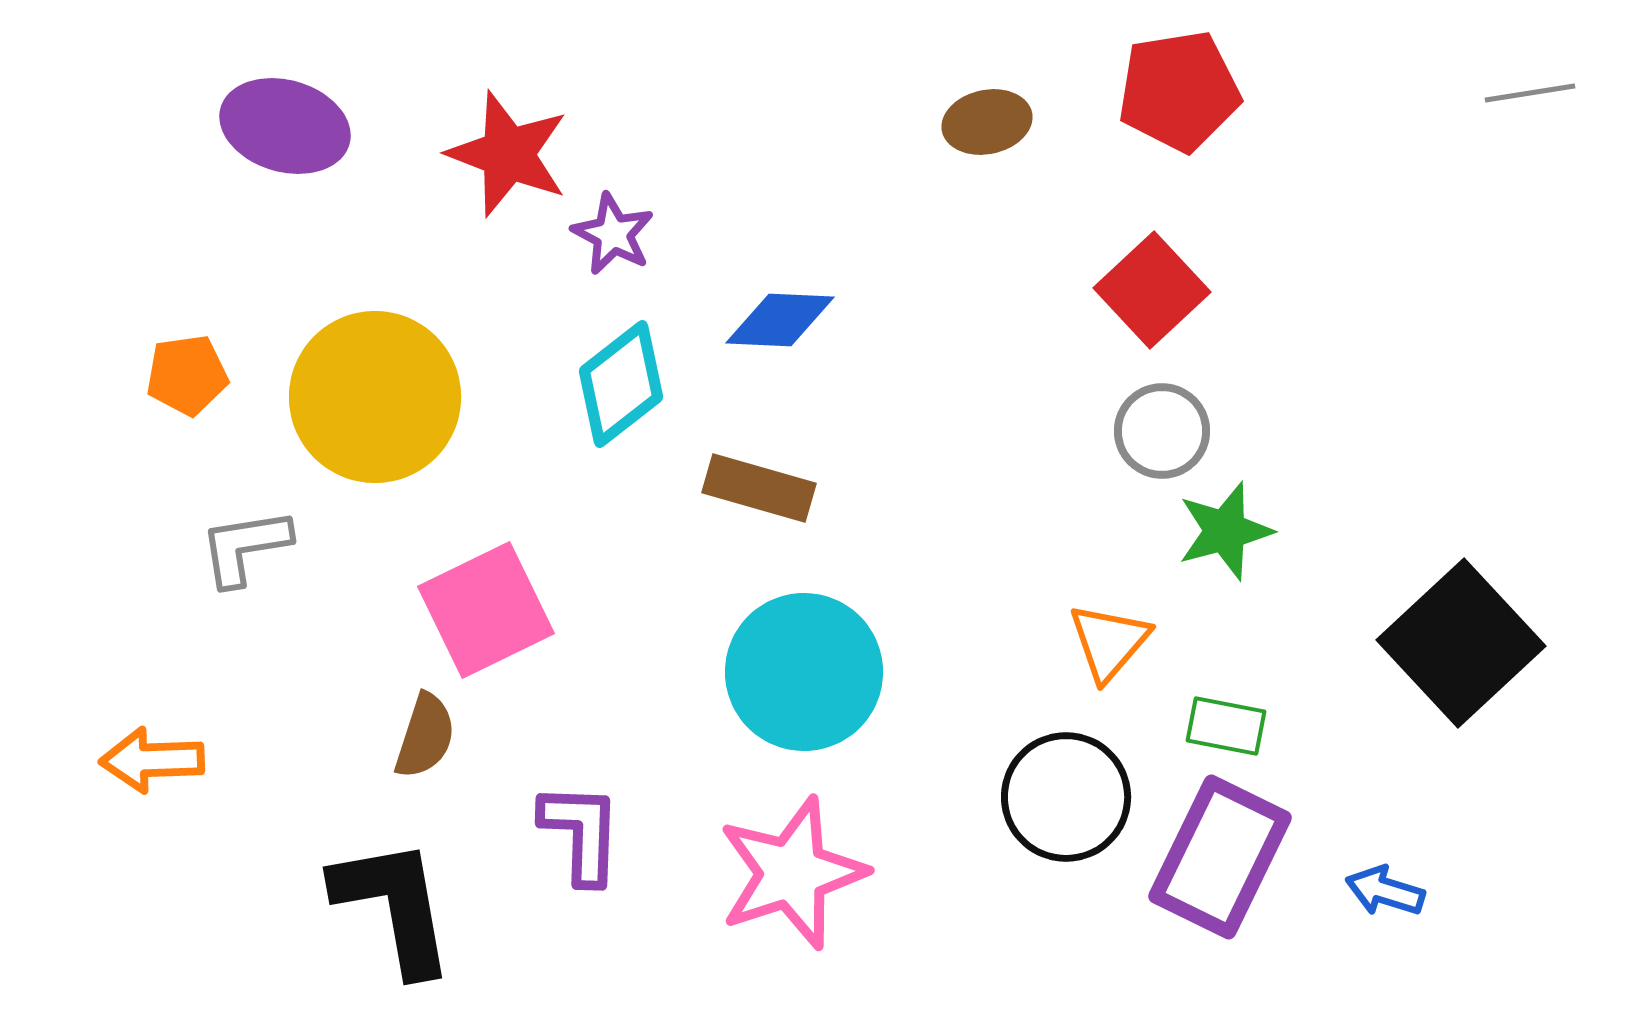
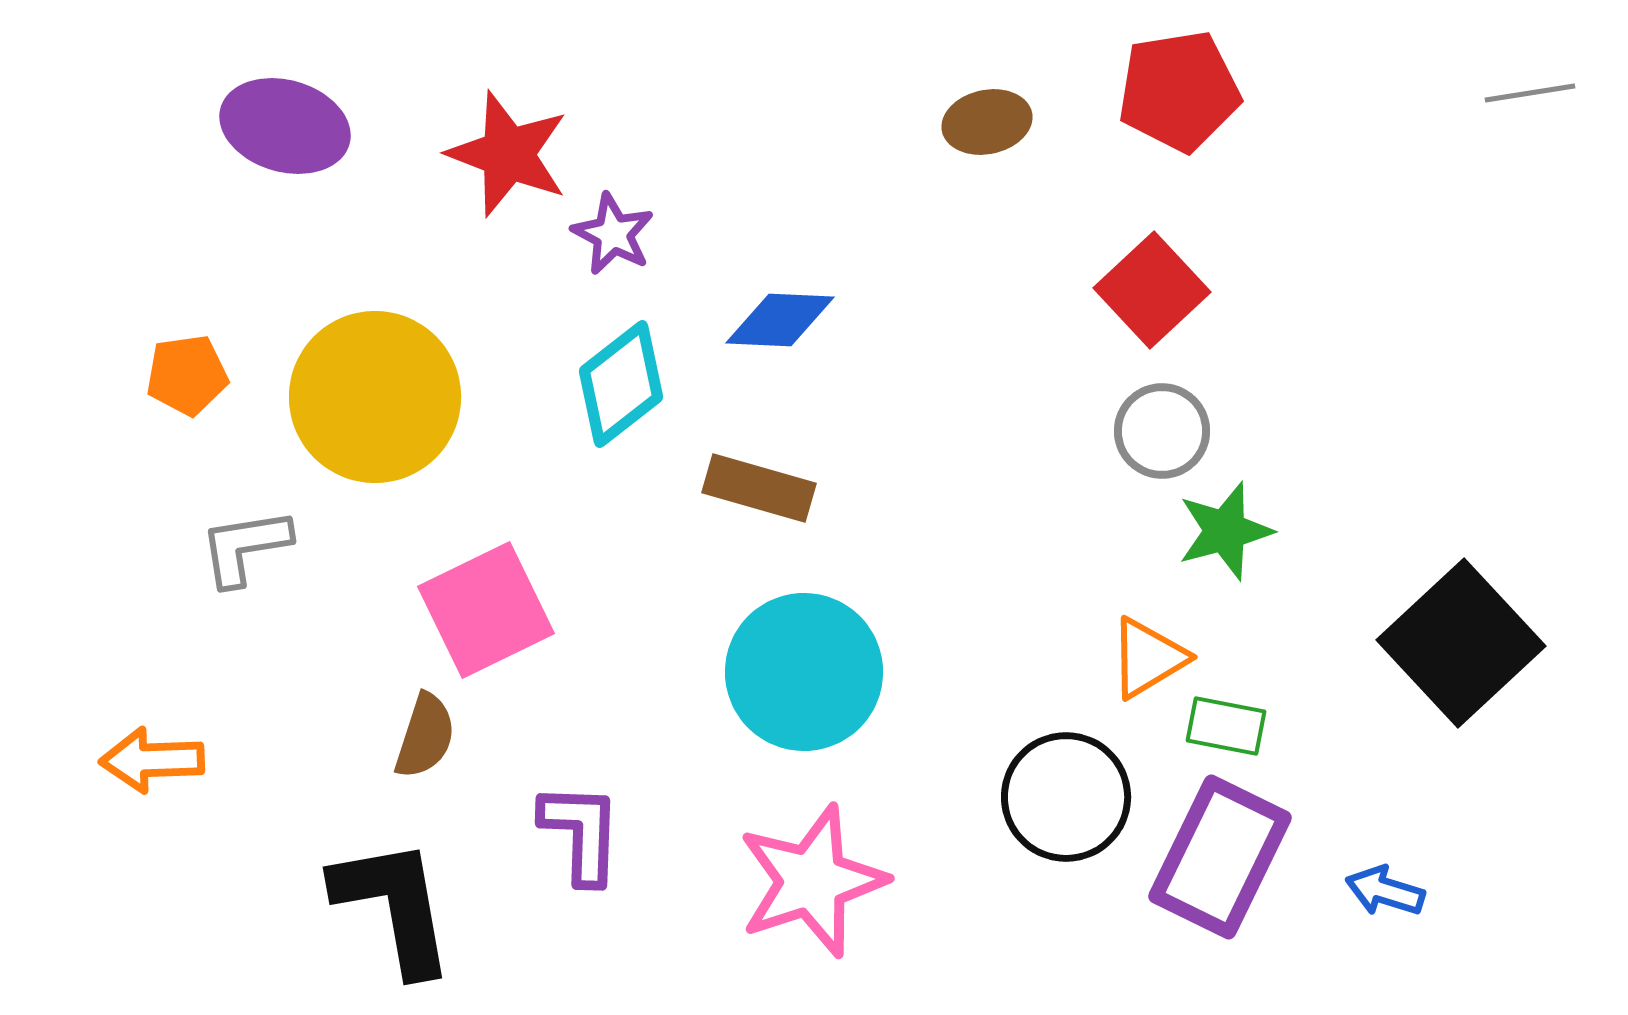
orange triangle: moved 39 px right, 16 px down; rotated 18 degrees clockwise
pink star: moved 20 px right, 8 px down
